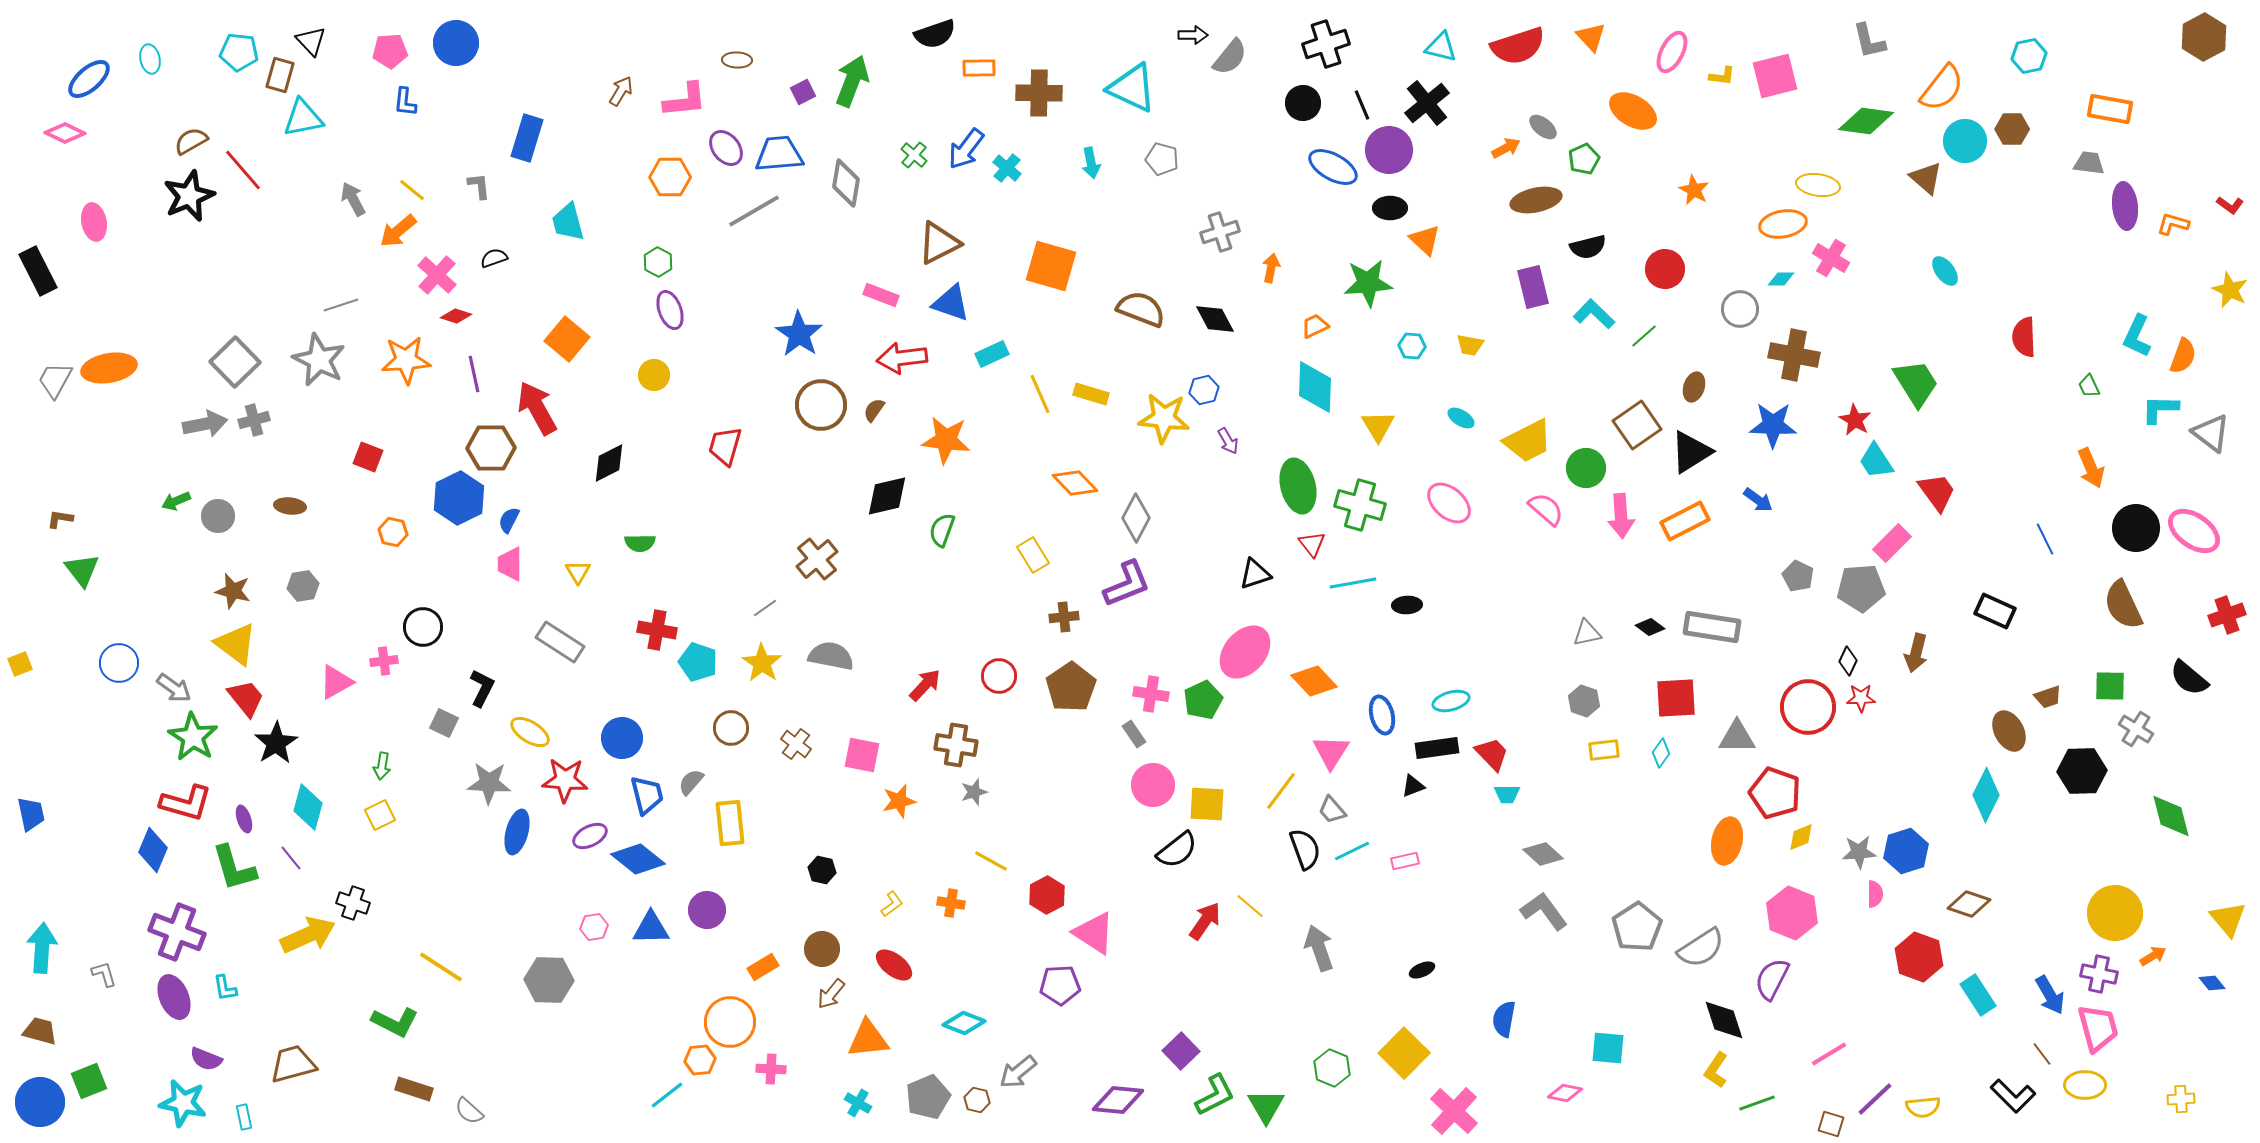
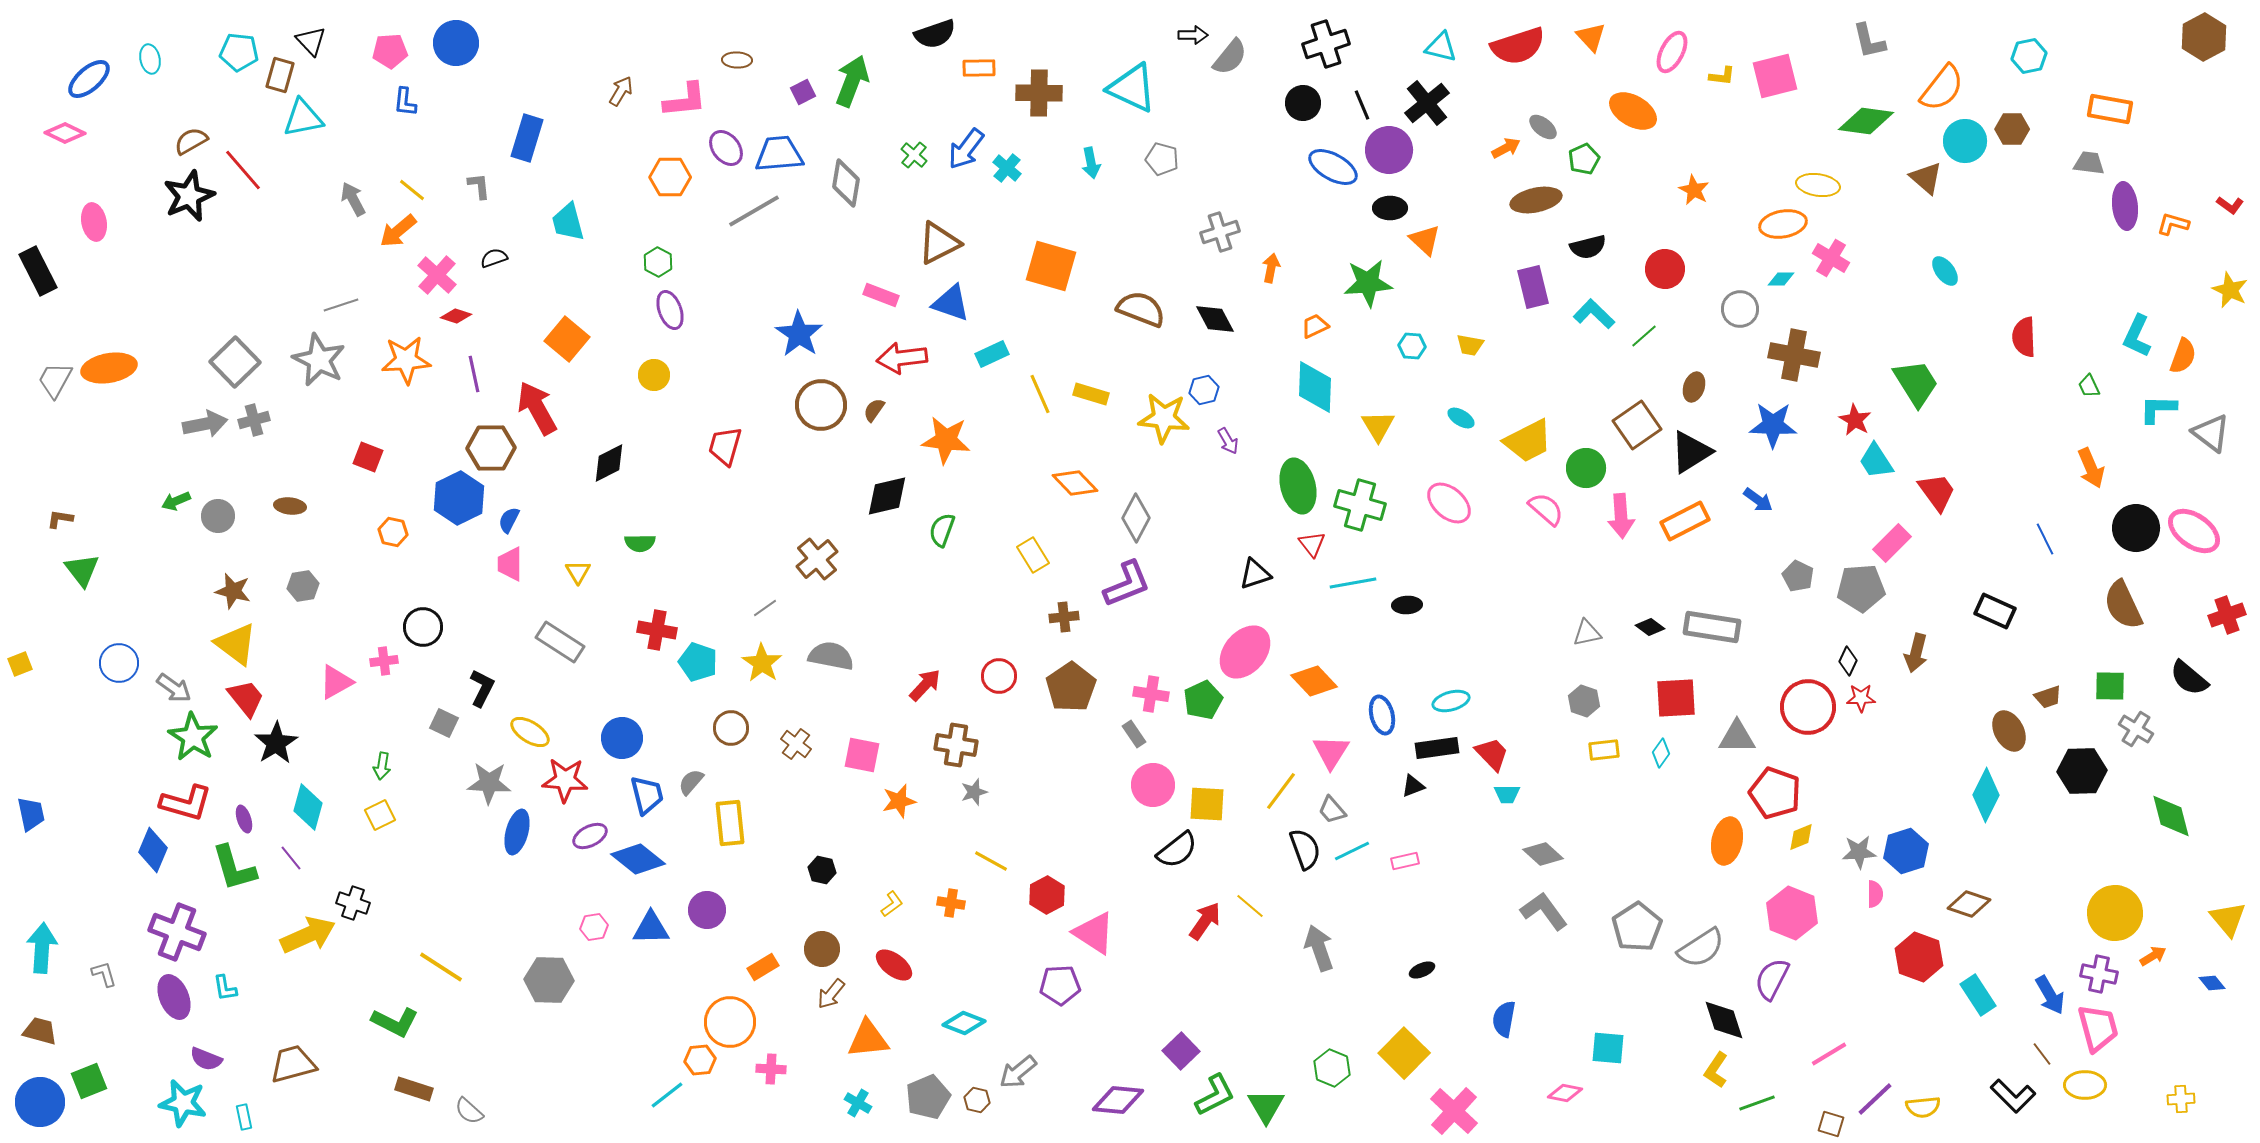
cyan L-shape at (2160, 409): moved 2 px left
